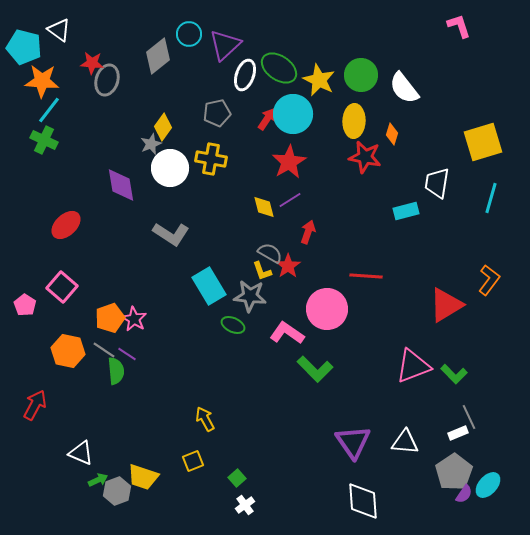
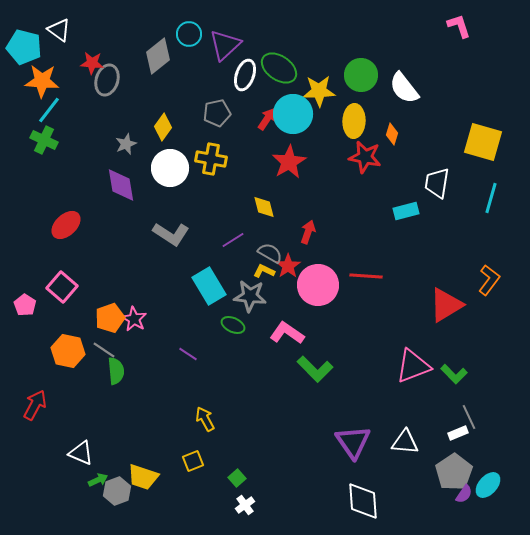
yellow star at (319, 80): moved 11 px down; rotated 28 degrees counterclockwise
yellow square at (483, 142): rotated 33 degrees clockwise
gray star at (151, 144): moved 25 px left
purple line at (290, 200): moved 57 px left, 40 px down
yellow L-shape at (262, 271): moved 2 px right; rotated 135 degrees clockwise
pink circle at (327, 309): moved 9 px left, 24 px up
purple line at (127, 354): moved 61 px right
